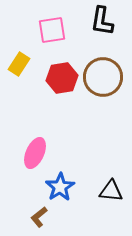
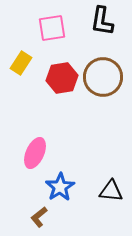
pink square: moved 2 px up
yellow rectangle: moved 2 px right, 1 px up
